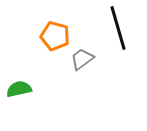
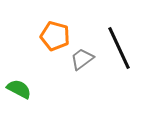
black line: moved 1 px right, 20 px down; rotated 9 degrees counterclockwise
green semicircle: rotated 40 degrees clockwise
